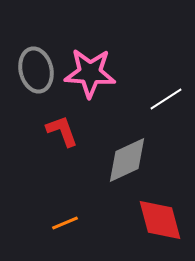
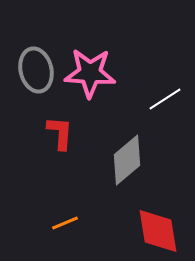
white line: moved 1 px left
red L-shape: moved 2 px left, 2 px down; rotated 24 degrees clockwise
gray diamond: rotated 15 degrees counterclockwise
red diamond: moved 2 px left, 11 px down; rotated 6 degrees clockwise
